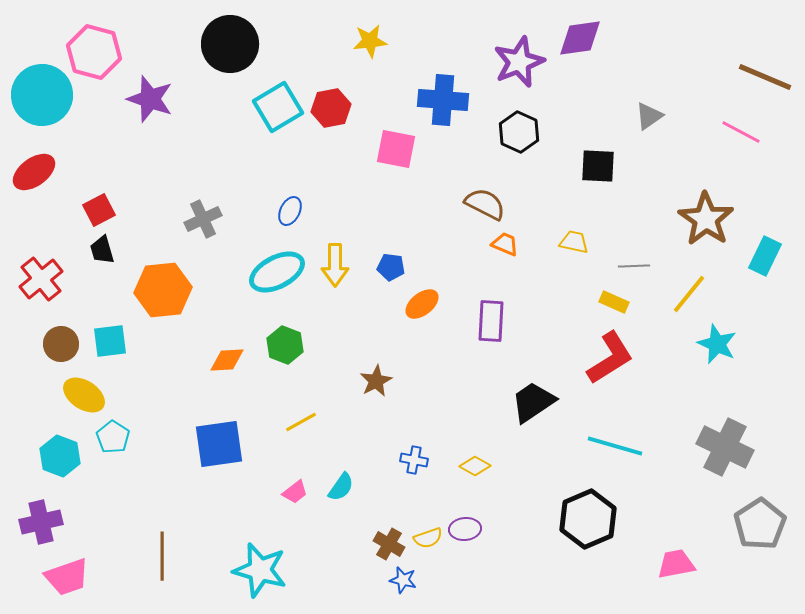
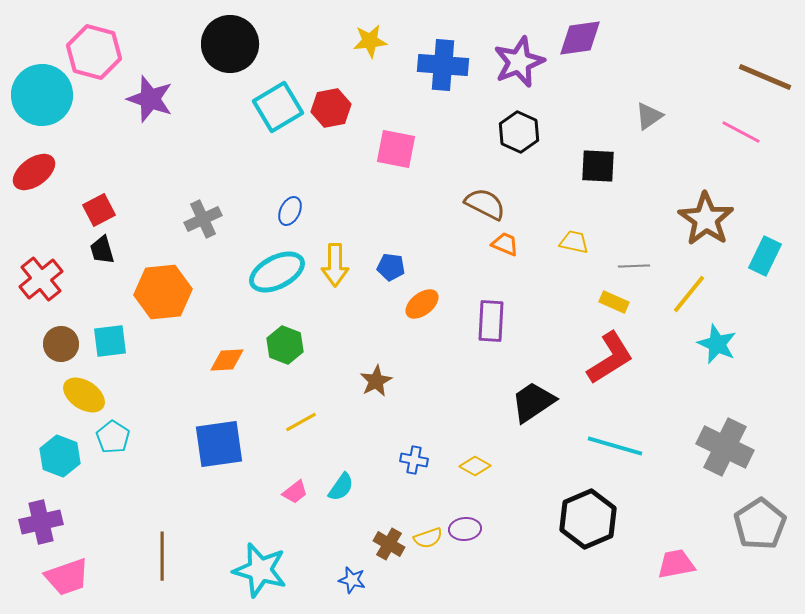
blue cross at (443, 100): moved 35 px up
orange hexagon at (163, 290): moved 2 px down
blue star at (403, 580): moved 51 px left
